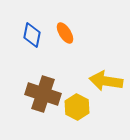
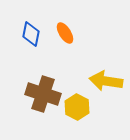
blue diamond: moved 1 px left, 1 px up
